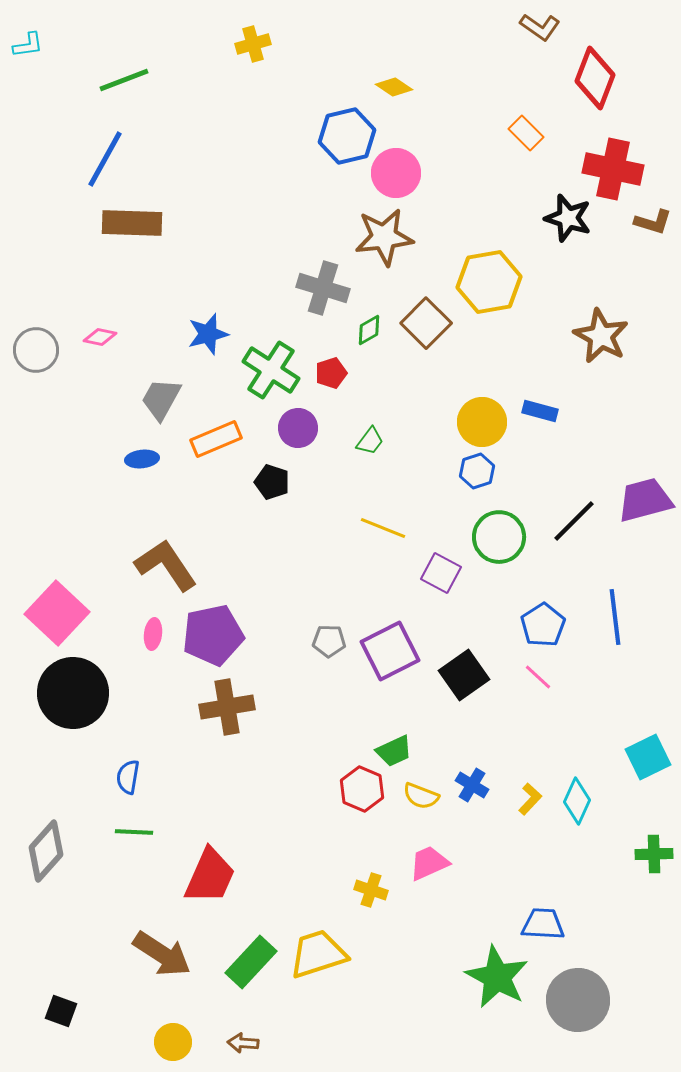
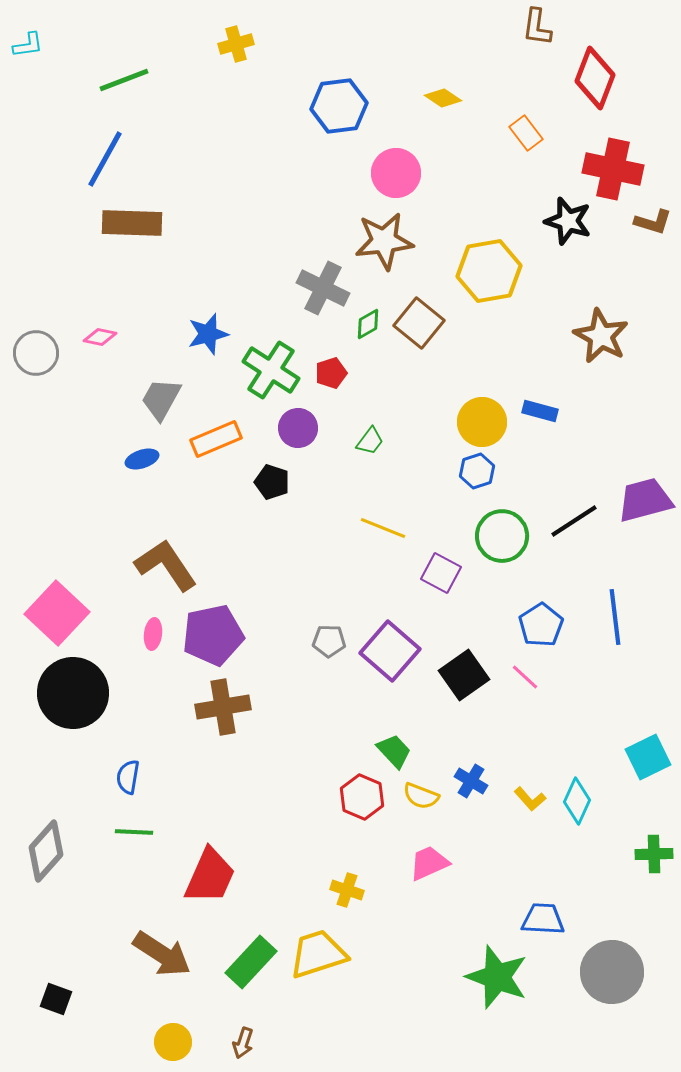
brown L-shape at (540, 27): moved 3 px left; rotated 63 degrees clockwise
yellow cross at (253, 44): moved 17 px left
yellow diamond at (394, 87): moved 49 px right, 11 px down
orange rectangle at (526, 133): rotated 8 degrees clockwise
blue hexagon at (347, 136): moved 8 px left, 30 px up; rotated 6 degrees clockwise
black star at (568, 218): moved 3 px down
brown star at (384, 237): moved 4 px down
yellow hexagon at (489, 282): moved 11 px up
gray cross at (323, 288): rotated 9 degrees clockwise
brown square at (426, 323): moved 7 px left; rotated 6 degrees counterclockwise
green diamond at (369, 330): moved 1 px left, 6 px up
gray circle at (36, 350): moved 3 px down
blue ellipse at (142, 459): rotated 12 degrees counterclockwise
black line at (574, 521): rotated 12 degrees clockwise
green circle at (499, 537): moved 3 px right, 1 px up
blue pentagon at (543, 625): moved 2 px left
purple square at (390, 651): rotated 22 degrees counterclockwise
pink line at (538, 677): moved 13 px left
brown cross at (227, 707): moved 4 px left
green trapezoid at (394, 751): rotated 108 degrees counterclockwise
blue cross at (472, 785): moved 1 px left, 4 px up
red hexagon at (362, 789): moved 8 px down
yellow L-shape at (530, 799): rotated 96 degrees clockwise
yellow cross at (371, 890): moved 24 px left
blue trapezoid at (543, 924): moved 5 px up
green star at (497, 977): rotated 8 degrees counterclockwise
gray circle at (578, 1000): moved 34 px right, 28 px up
black square at (61, 1011): moved 5 px left, 12 px up
brown arrow at (243, 1043): rotated 76 degrees counterclockwise
